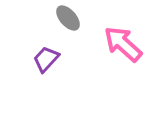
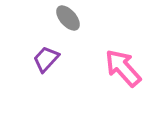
pink arrow: moved 24 px down; rotated 6 degrees clockwise
